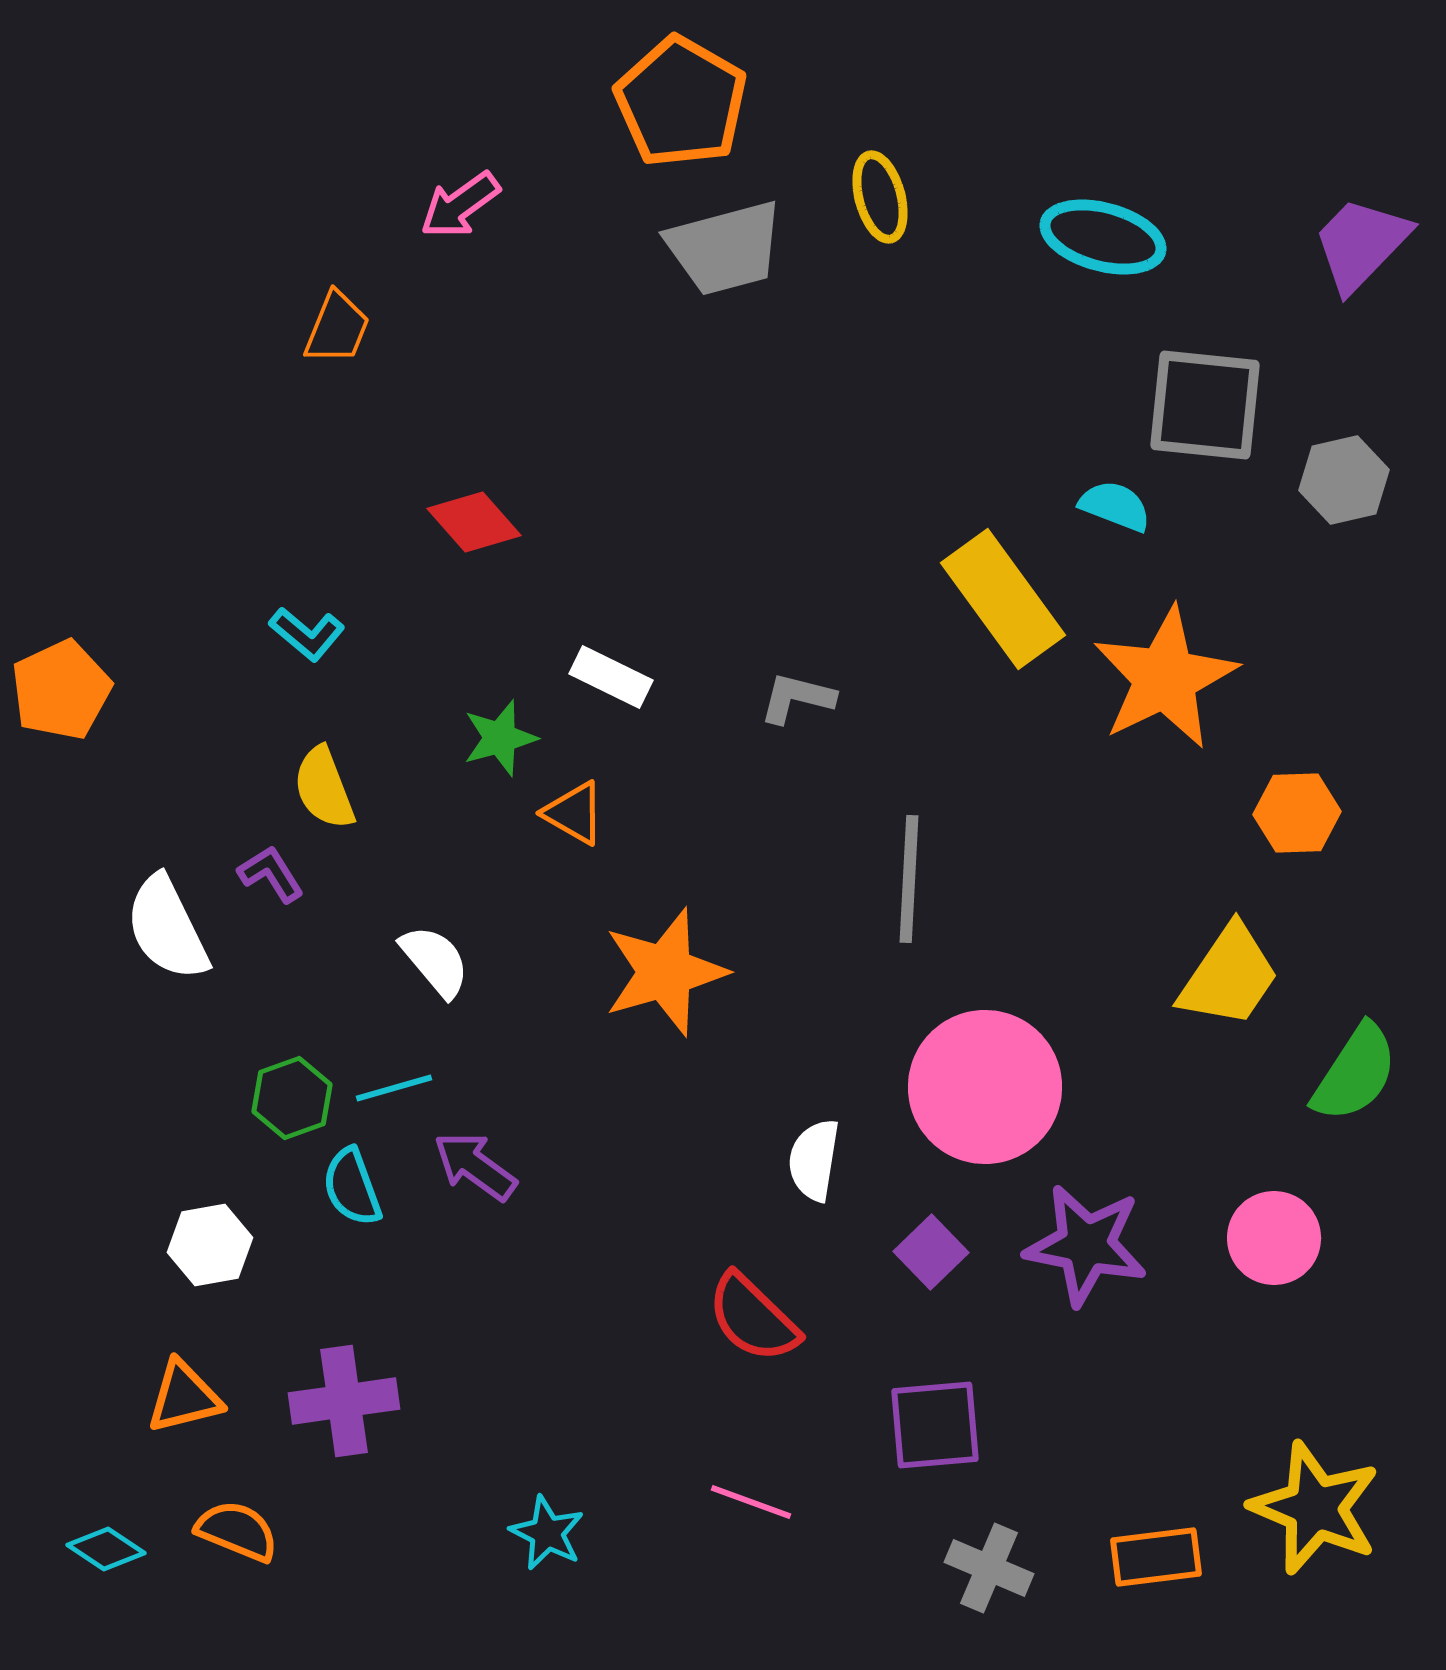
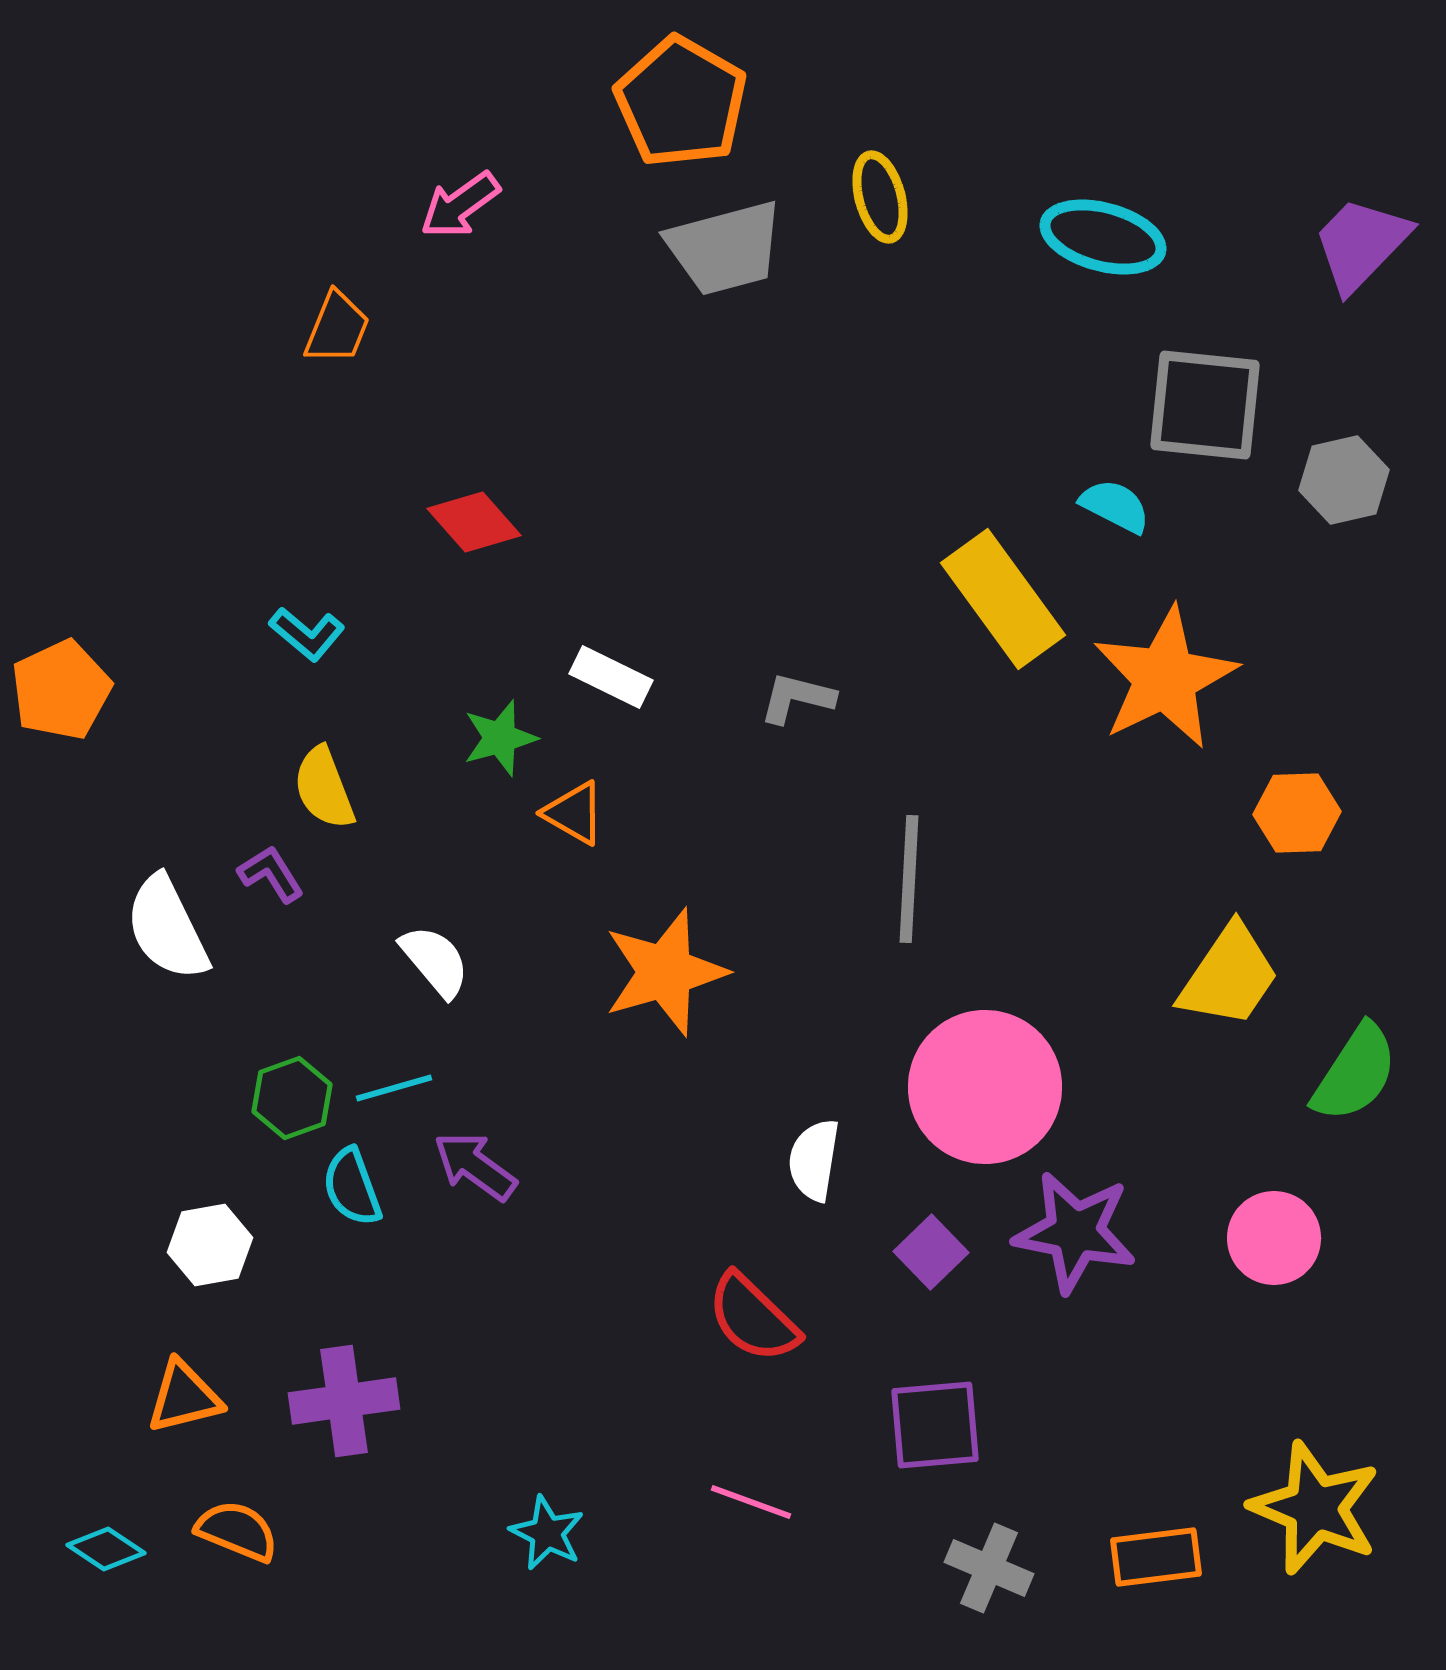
cyan semicircle at (1115, 506): rotated 6 degrees clockwise
purple star at (1086, 1245): moved 11 px left, 13 px up
